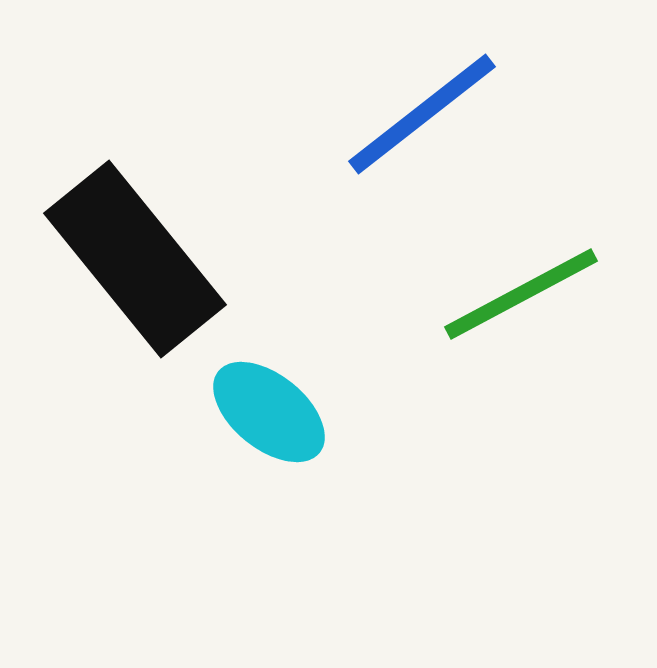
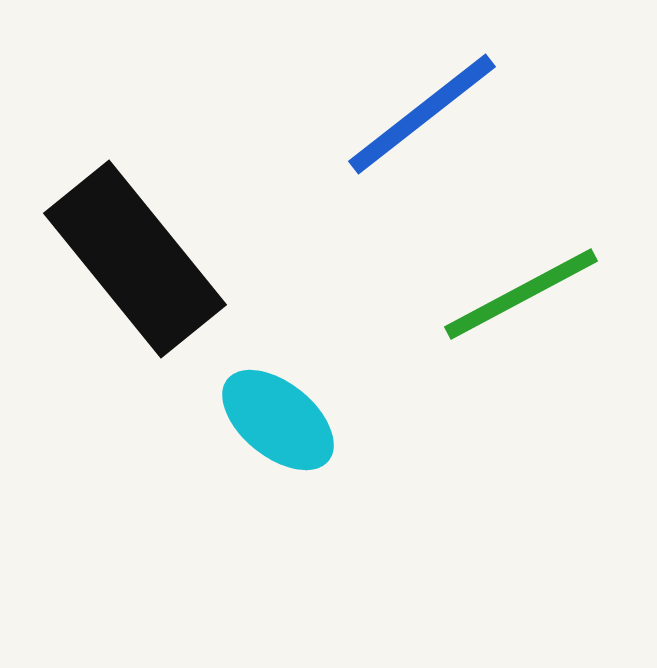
cyan ellipse: moved 9 px right, 8 px down
